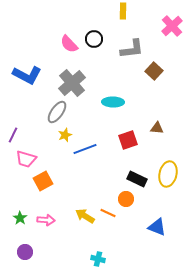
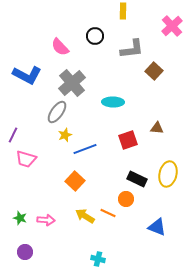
black circle: moved 1 px right, 3 px up
pink semicircle: moved 9 px left, 3 px down
orange square: moved 32 px right; rotated 18 degrees counterclockwise
green star: rotated 16 degrees counterclockwise
